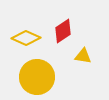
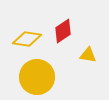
yellow diamond: moved 1 px right, 1 px down; rotated 16 degrees counterclockwise
yellow triangle: moved 5 px right, 1 px up
